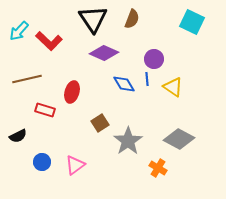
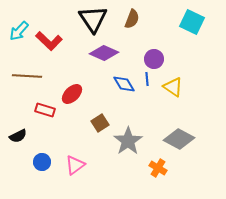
brown line: moved 3 px up; rotated 16 degrees clockwise
red ellipse: moved 2 px down; rotated 30 degrees clockwise
